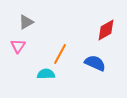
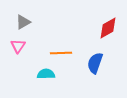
gray triangle: moved 3 px left
red diamond: moved 2 px right, 2 px up
orange line: moved 1 px right, 1 px up; rotated 60 degrees clockwise
blue semicircle: rotated 95 degrees counterclockwise
